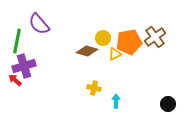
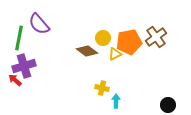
brown cross: moved 1 px right
green line: moved 2 px right, 3 px up
brown diamond: rotated 20 degrees clockwise
yellow cross: moved 8 px right
black circle: moved 1 px down
